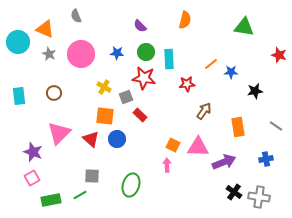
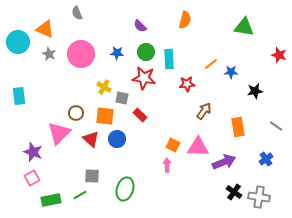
gray semicircle at (76, 16): moved 1 px right, 3 px up
brown circle at (54, 93): moved 22 px right, 20 px down
gray square at (126, 97): moved 4 px left, 1 px down; rotated 32 degrees clockwise
blue cross at (266, 159): rotated 24 degrees counterclockwise
green ellipse at (131, 185): moved 6 px left, 4 px down
